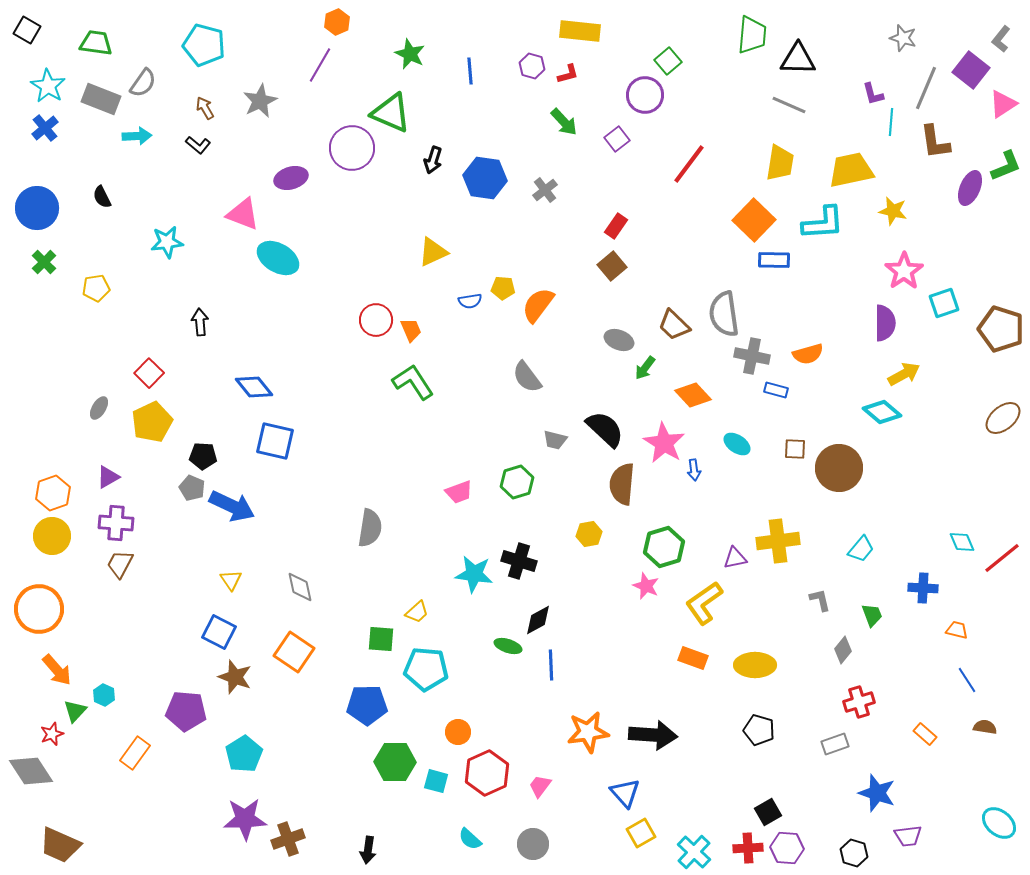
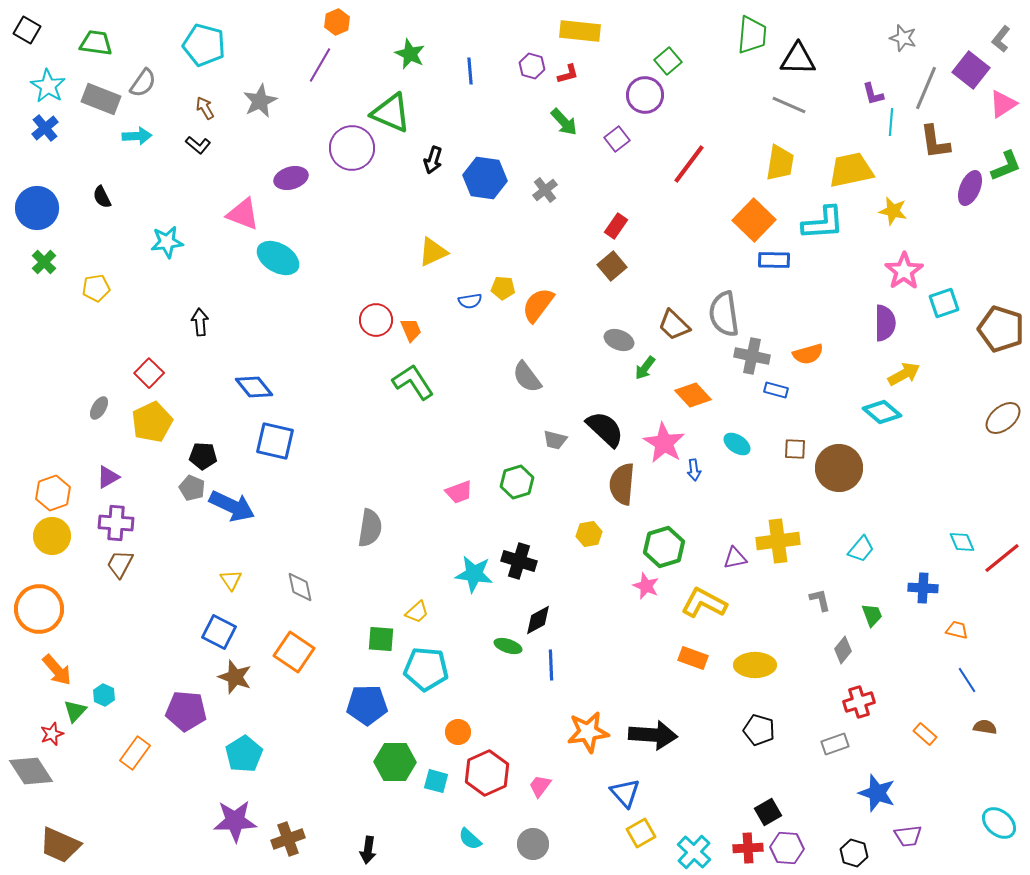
yellow L-shape at (704, 603): rotated 63 degrees clockwise
purple star at (245, 819): moved 10 px left, 2 px down
